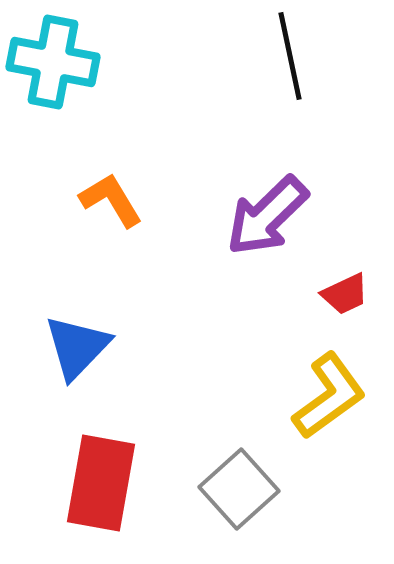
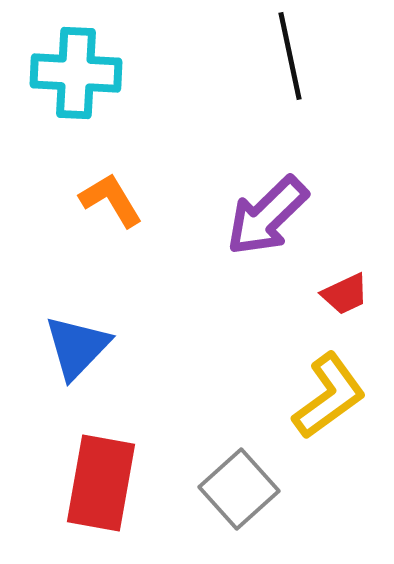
cyan cross: moved 23 px right, 11 px down; rotated 8 degrees counterclockwise
